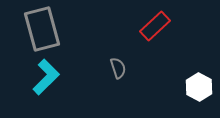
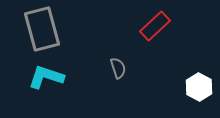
cyan L-shape: rotated 117 degrees counterclockwise
